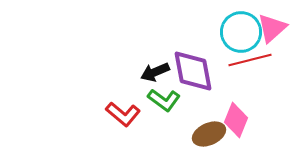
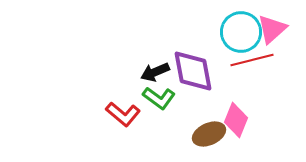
pink triangle: moved 1 px down
red line: moved 2 px right
green L-shape: moved 5 px left, 2 px up
